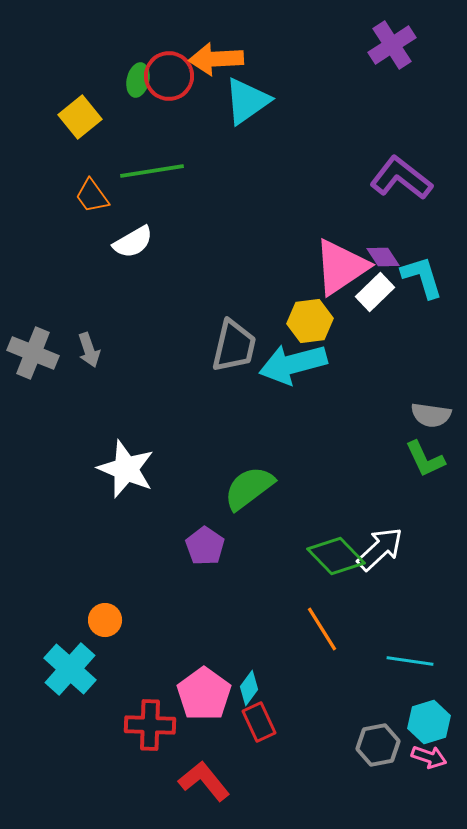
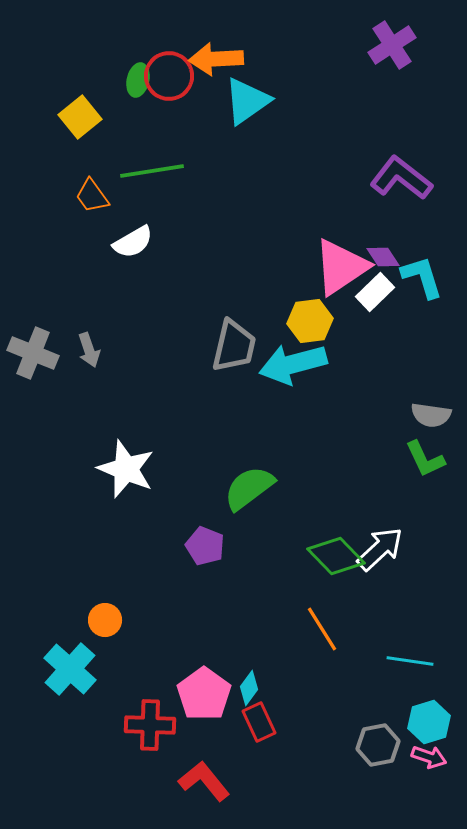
purple pentagon: rotated 12 degrees counterclockwise
